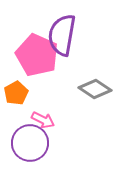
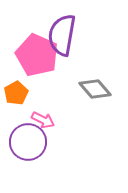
gray diamond: rotated 16 degrees clockwise
purple circle: moved 2 px left, 1 px up
